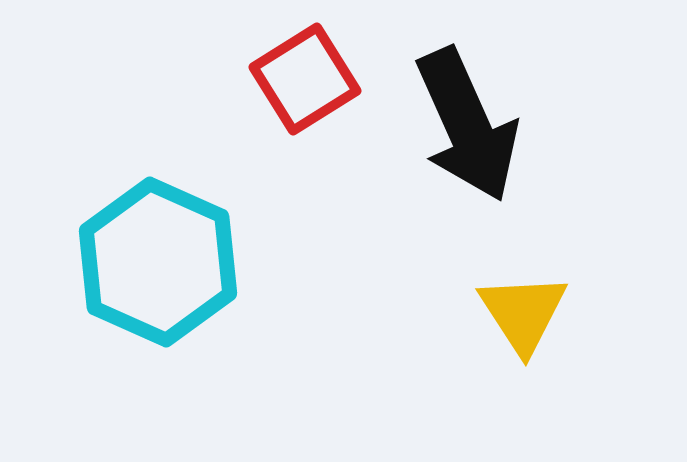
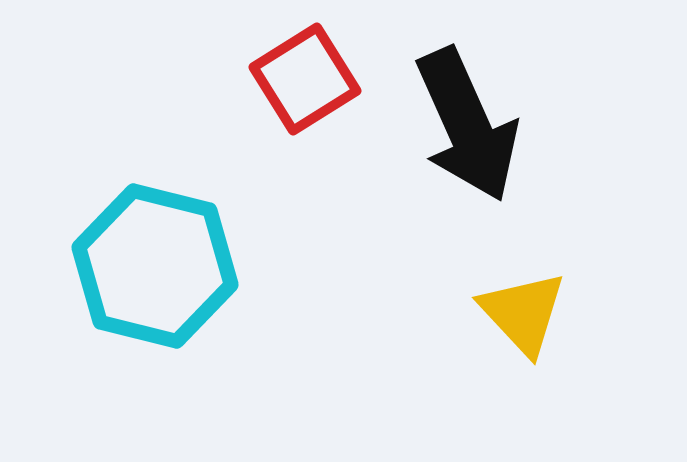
cyan hexagon: moved 3 px left, 4 px down; rotated 10 degrees counterclockwise
yellow triangle: rotated 10 degrees counterclockwise
